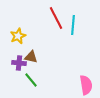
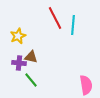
red line: moved 1 px left
